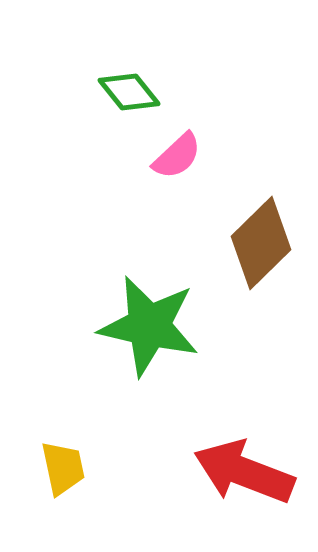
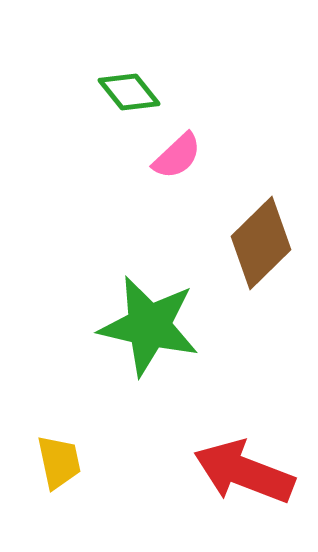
yellow trapezoid: moved 4 px left, 6 px up
